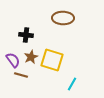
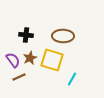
brown ellipse: moved 18 px down
brown star: moved 1 px left, 1 px down
brown line: moved 2 px left, 2 px down; rotated 40 degrees counterclockwise
cyan line: moved 5 px up
